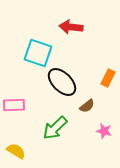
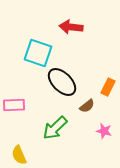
orange rectangle: moved 9 px down
yellow semicircle: moved 3 px right, 4 px down; rotated 144 degrees counterclockwise
